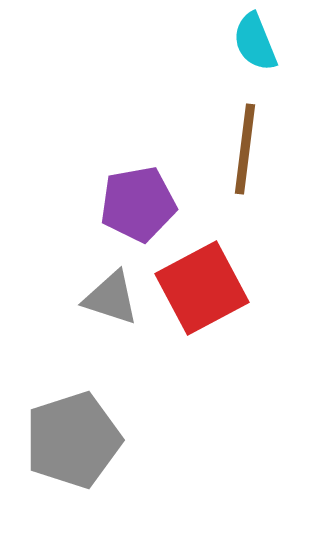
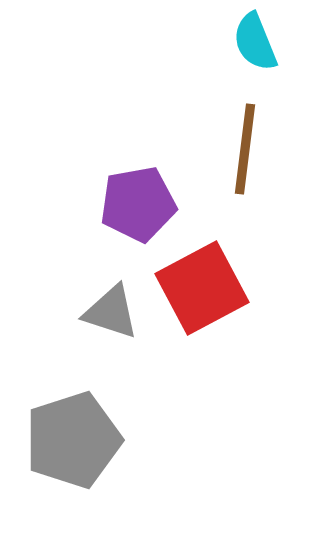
gray triangle: moved 14 px down
